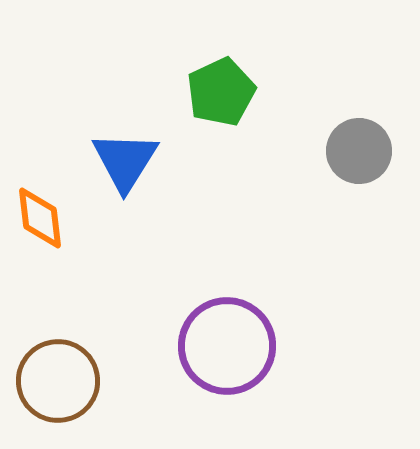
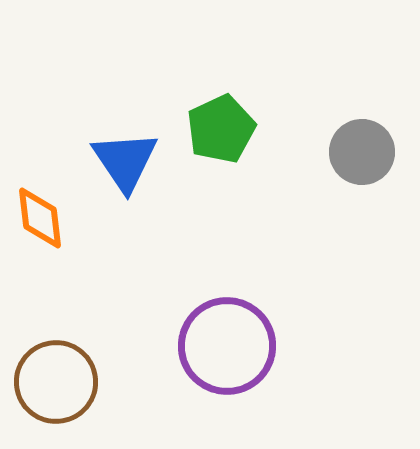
green pentagon: moved 37 px down
gray circle: moved 3 px right, 1 px down
blue triangle: rotated 6 degrees counterclockwise
brown circle: moved 2 px left, 1 px down
